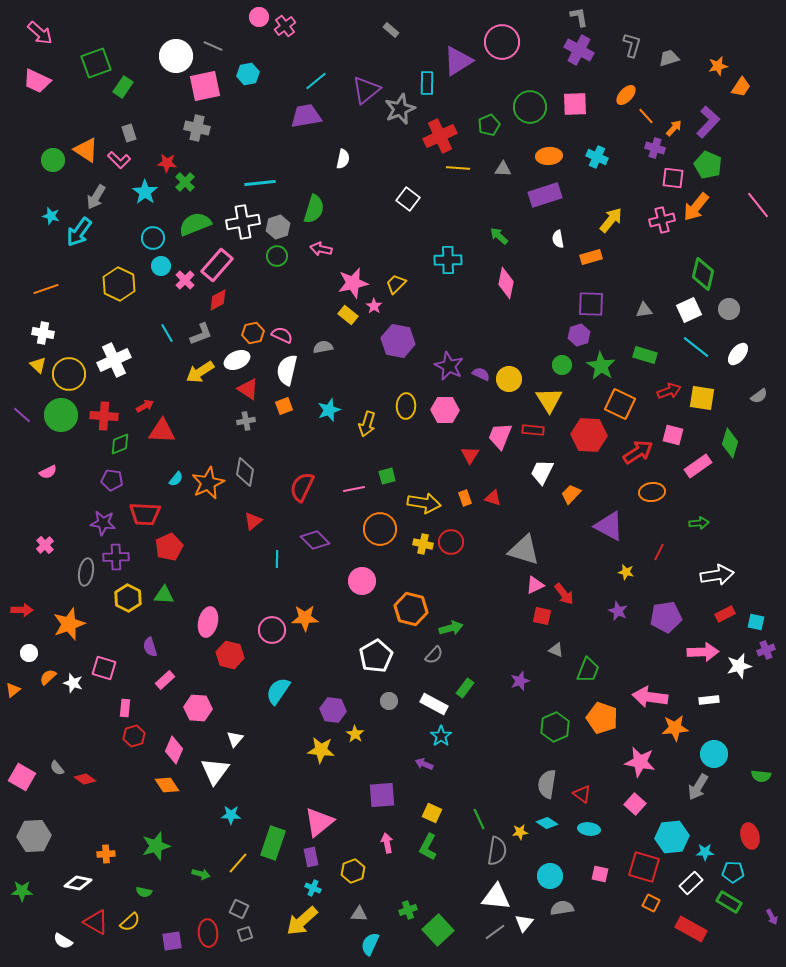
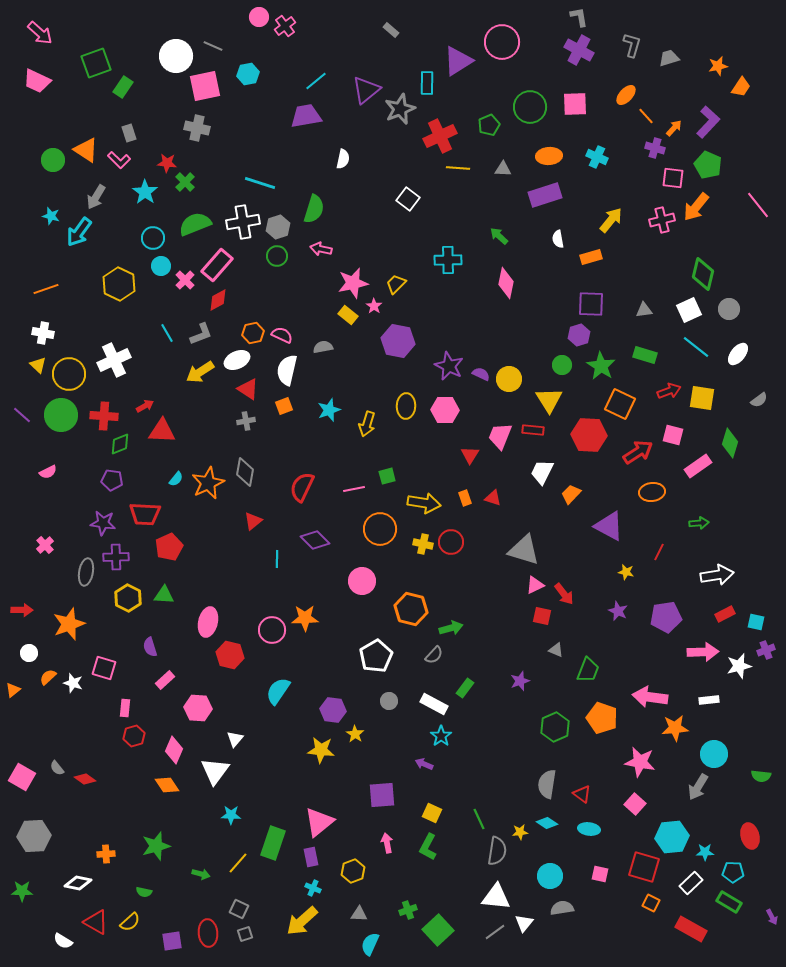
cyan line at (260, 183): rotated 24 degrees clockwise
gray semicircle at (759, 396): moved 4 px down
